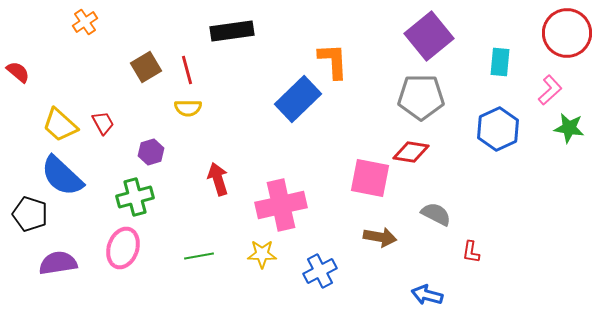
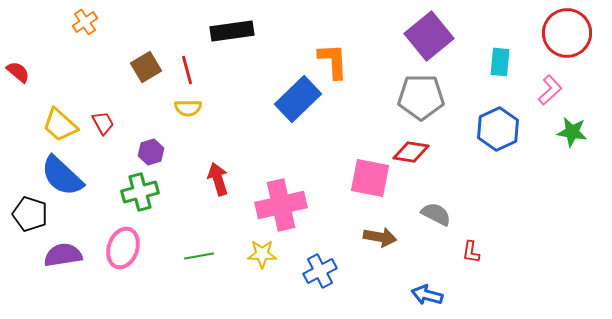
green star: moved 3 px right, 4 px down
green cross: moved 5 px right, 5 px up
purple semicircle: moved 5 px right, 8 px up
